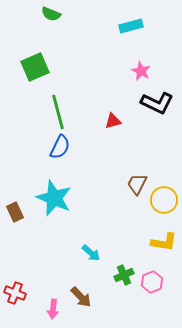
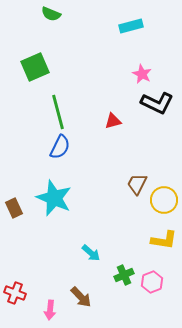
pink star: moved 1 px right, 3 px down
brown rectangle: moved 1 px left, 4 px up
yellow L-shape: moved 2 px up
pink arrow: moved 3 px left, 1 px down
